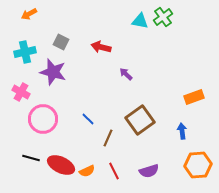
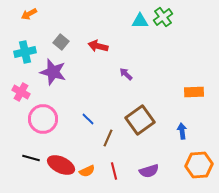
cyan triangle: rotated 12 degrees counterclockwise
gray square: rotated 14 degrees clockwise
red arrow: moved 3 px left, 1 px up
orange rectangle: moved 5 px up; rotated 18 degrees clockwise
orange hexagon: moved 1 px right
red line: rotated 12 degrees clockwise
